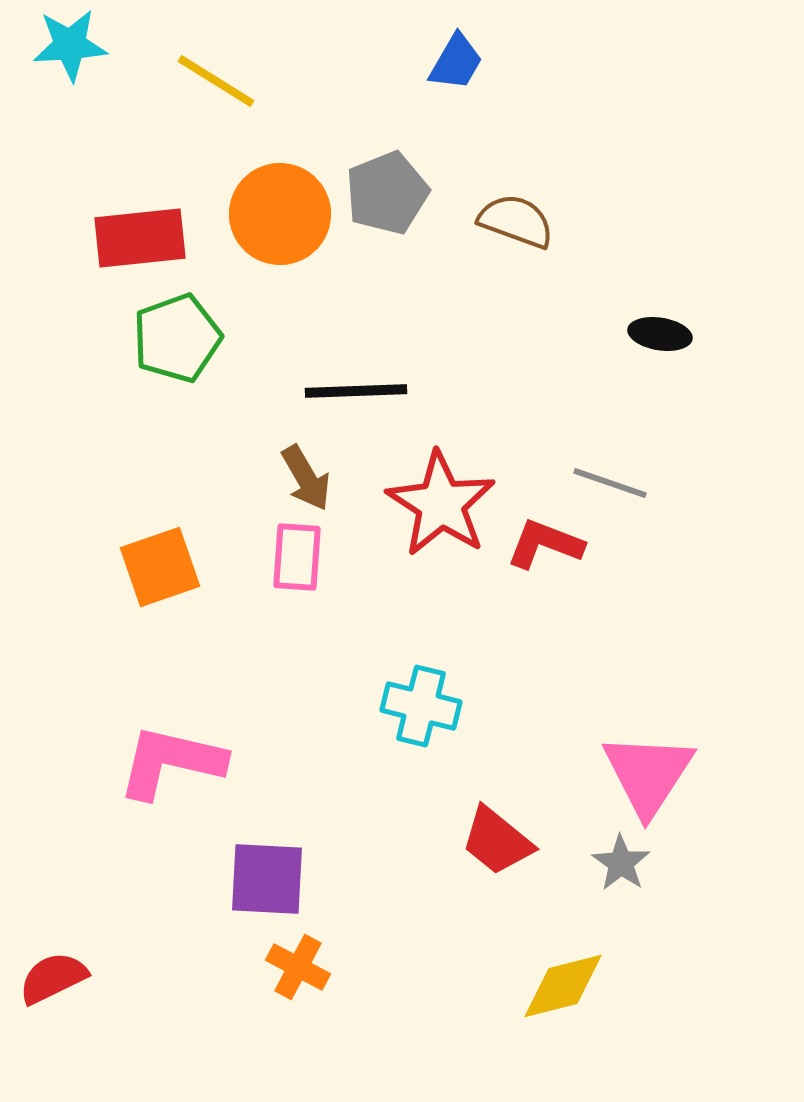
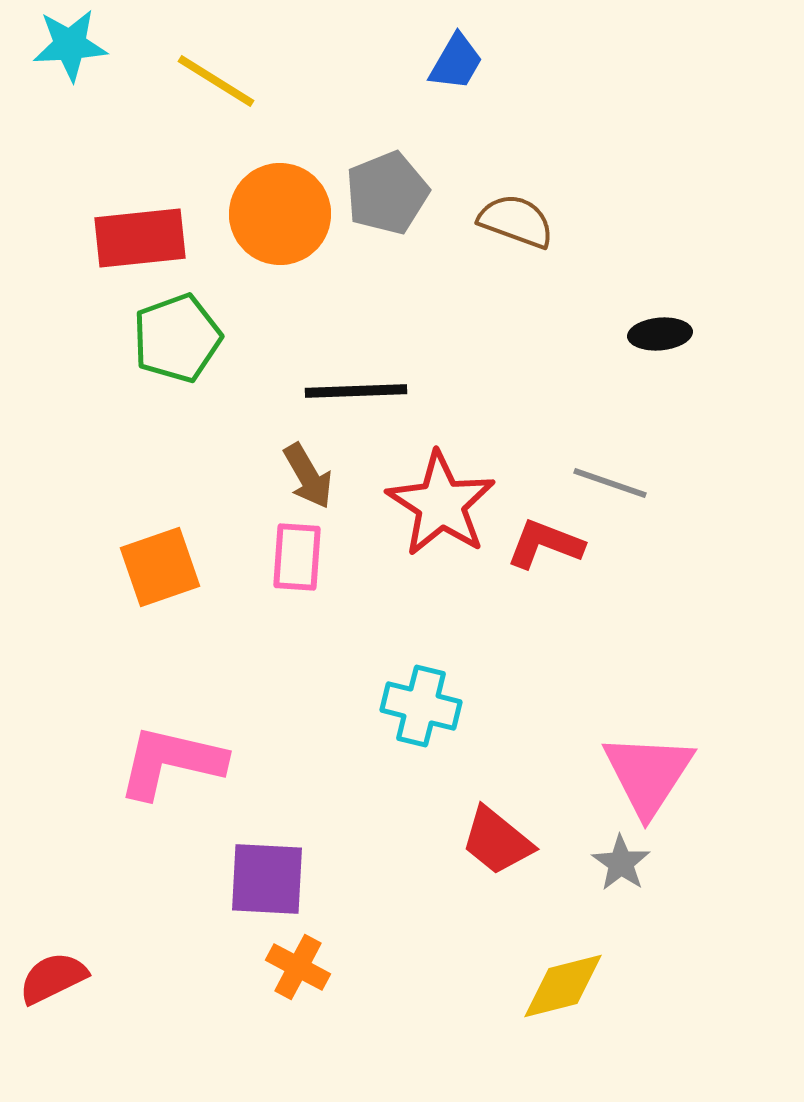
black ellipse: rotated 14 degrees counterclockwise
brown arrow: moved 2 px right, 2 px up
